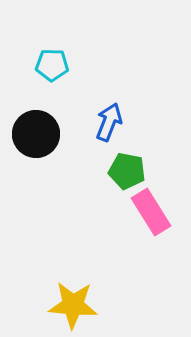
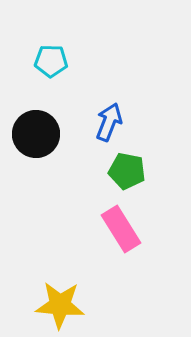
cyan pentagon: moved 1 px left, 4 px up
pink rectangle: moved 30 px left, 17 px down
yellow star: moved 13 px left
